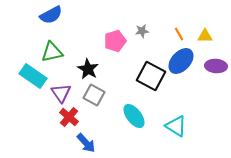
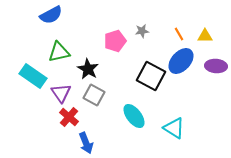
green triangle: moved 7 px right
cyan triangle: moved 2 px left, 2 px down
blue arrow: rotated 20 degrees clockwise
